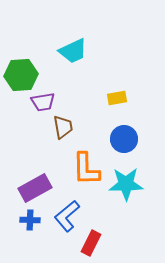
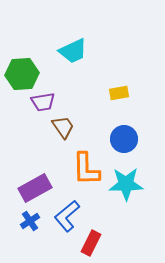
green hexagon: moved 1 px right, 1 px up
yellow rectangle: moved 2 px right, 5 px up
brown trapezoid: rotated 25 degrees counterclockwise
blue cross: moved 1 px down; rotated 36 degrees counterclockwise
